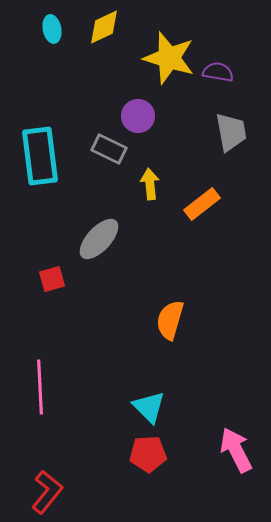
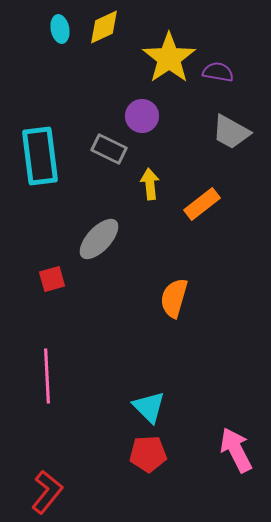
cyan ellipse: moved 8 px right
yellow star: rotated 20 degrees clockwise
purple circle: moved 4 px right
gray trapezoid: rotated 129 degrees clockwise
orange semicircle: moved 4 px right, 22 px up
pink line: moved 7 px right, 11 px up
